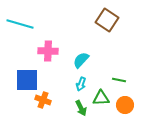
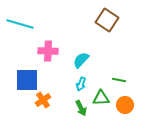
orange cross: rotated 35 degrees clockwise
